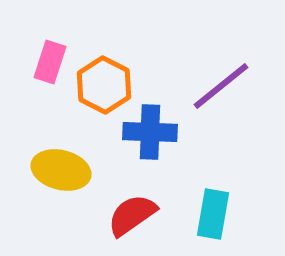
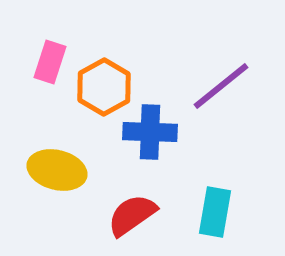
orange hexagon: moved 2 px down; rotated 4 degrees clockwise
yellow ellipse: moved 4 px left
cyan rectangle: moved 2 px right, 2 px up
